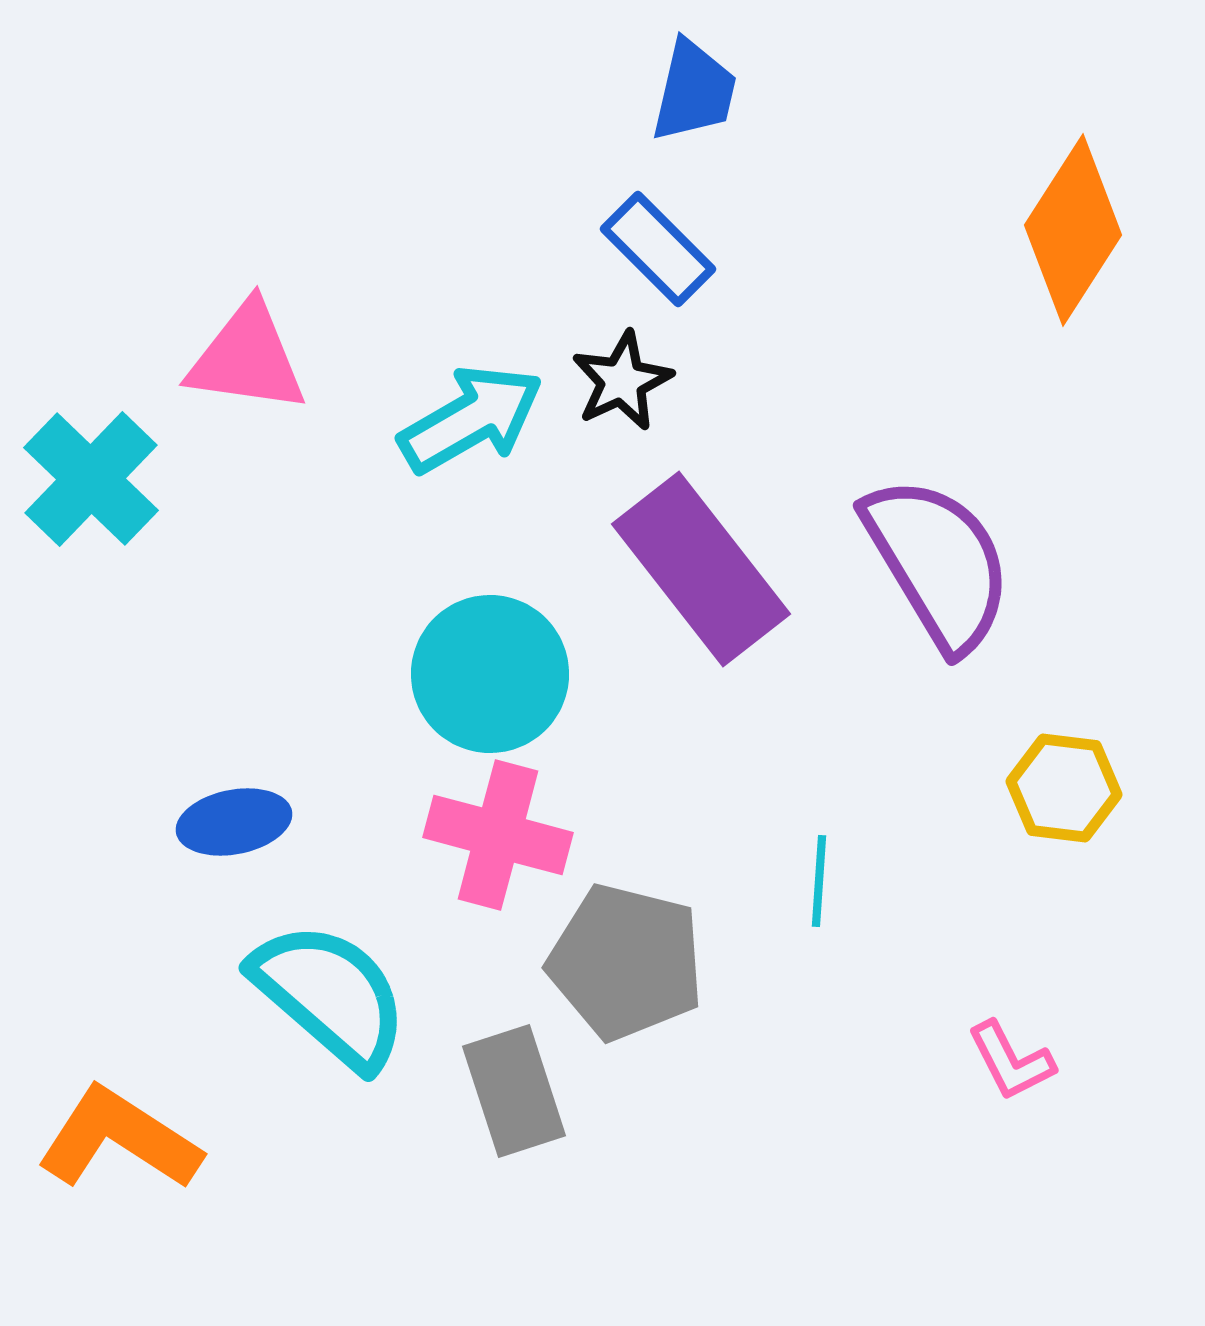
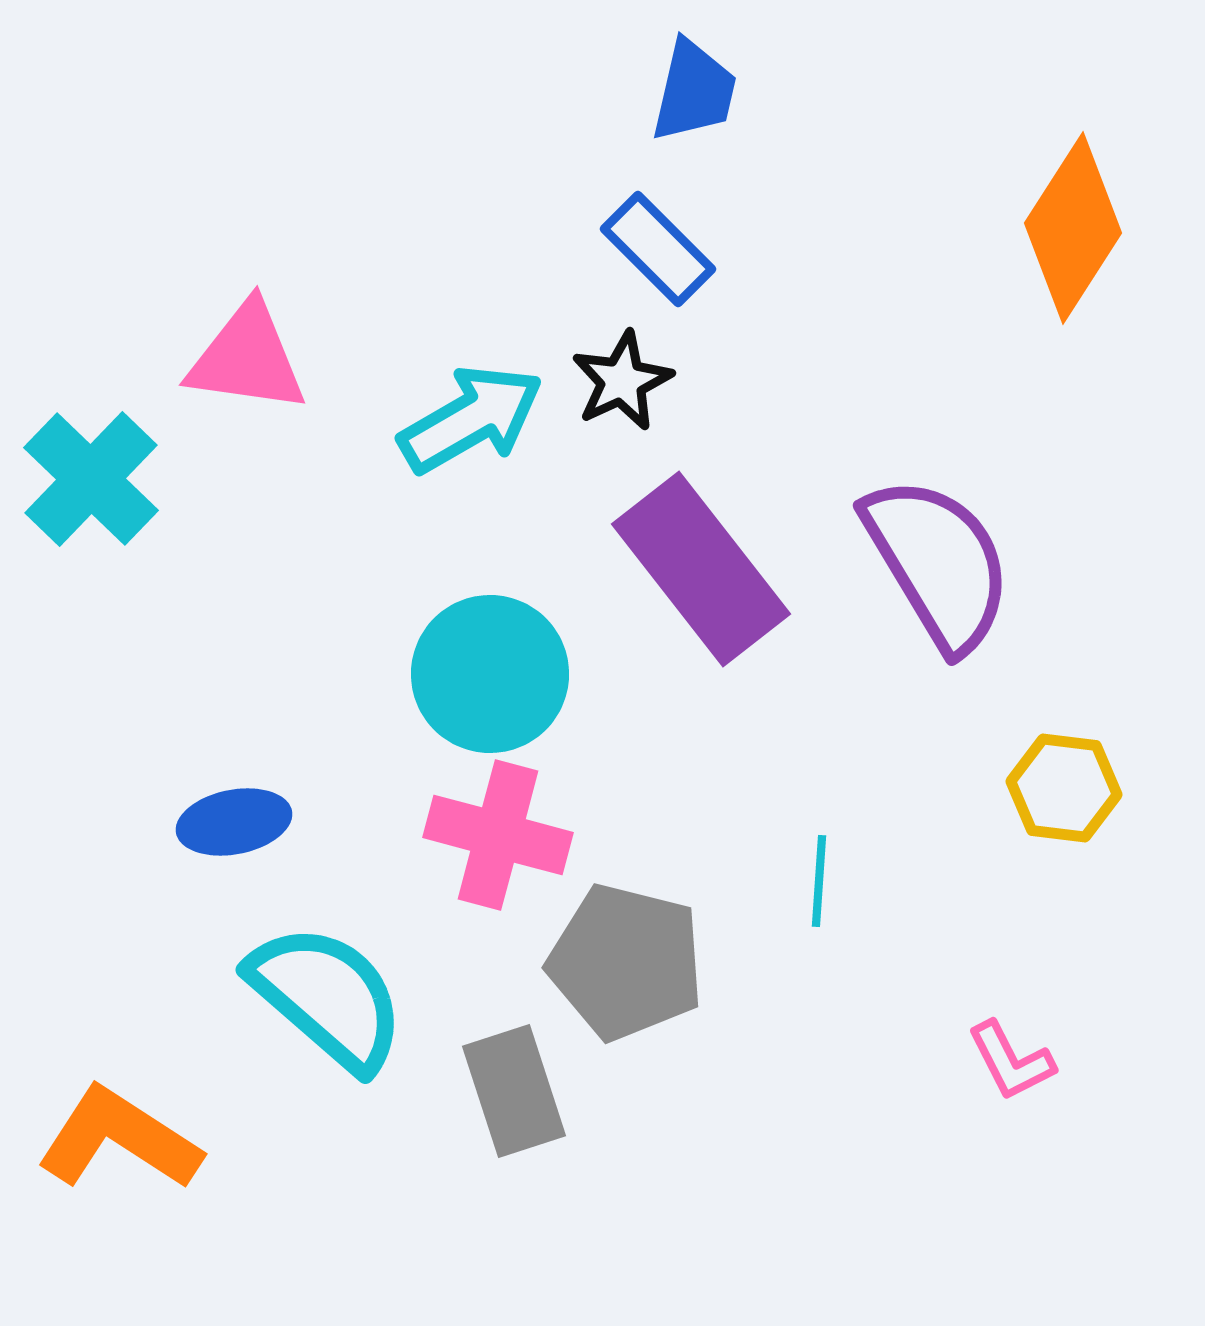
orange diamond: moved 2 px up
cyan semicircle: moved 3 px left, 2 px down
